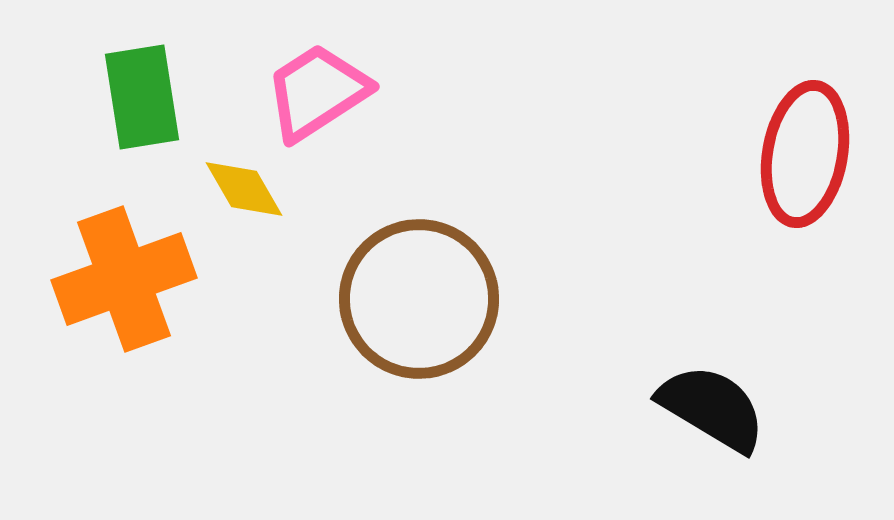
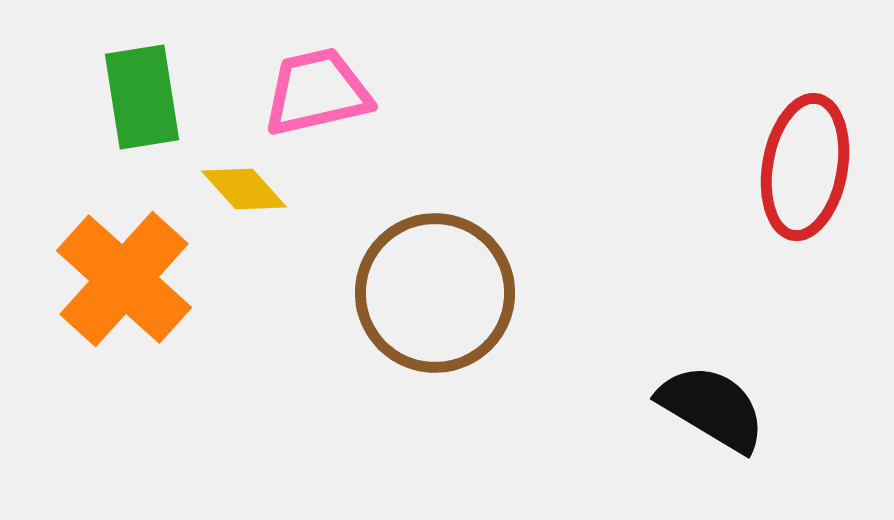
pink trapezoid: rotated 20 degrees clockwise
red ellipse: moved 13 px down
yellow diamond: rotated 12 degrees counterclockwise
orange cross: rotated 28 degrees counterclockwise
brown circle: moved 16 px right, 6 px up
